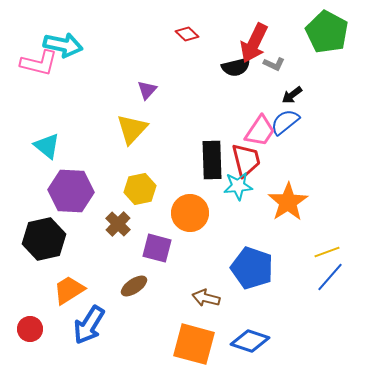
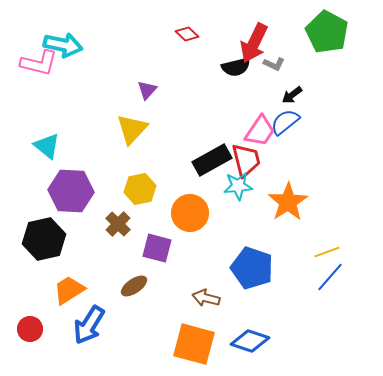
black rectangle: rotated 63 degrees clockwise
